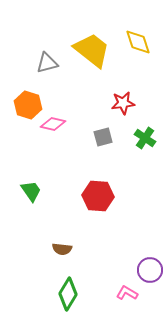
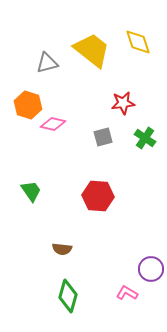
purple circle: moved 1 px right, 1 px up
green diamond: moved 2 px down; rotated 16 degrees counterclockwise
